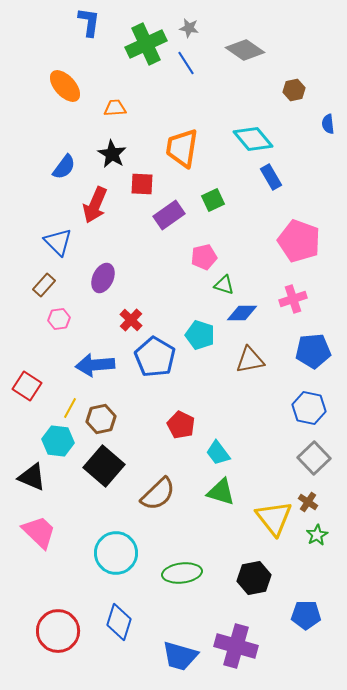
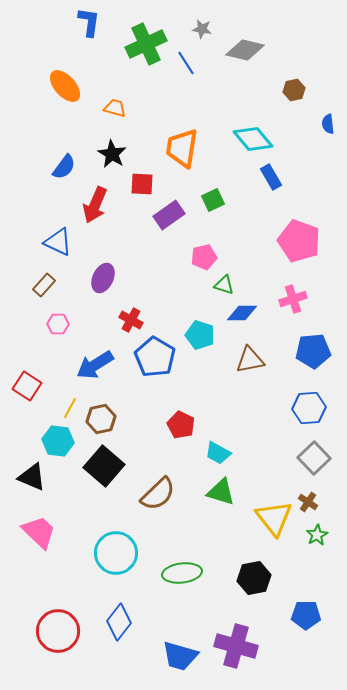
gray star at (189, 28): moved 13 px right, 1 px down
gray diamond at (245, 50): rotated 21 degrees counterclockwise
orange trapezoid at (115, 108): rotated 20 degrees clockwise
blue triangle at (58, 242): rotated 20 degrees counterclockwise
pink hexagon at (59, 319): moved 1 px left, 5 px down; rotated 10 degrees clockwise
red cross at (131, 320): rotated 15 degrees counterclockwise
blue arrow at (95, 365): rotated 27 degrees counterclockwise
blue hexagon at (309, 408): rotated 16 degrees counterclockwise
cyan trapezoid at (218, 453): rotated 24 degrees counterclockwise
blue diamond at (119, 622): rotated 21 degrees clockwise
